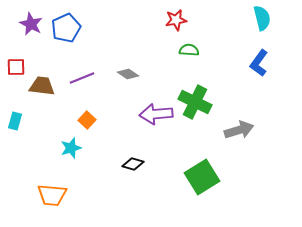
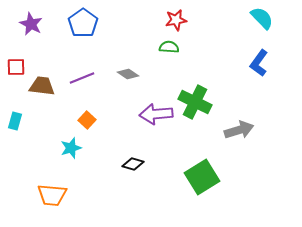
cyan semicircle: rotated 30 degrees counterclockwise
blue pentagon: moved 17 px right, 5 px up; rotated 12 degrees counterclockwise
green semicircle: moved 20 px left, 3 px up
